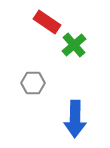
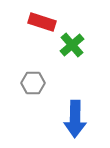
red rectangle: moved 5 px left; rotated 16 degrees counterclockwise
green cross: moved 2 px left
